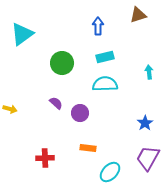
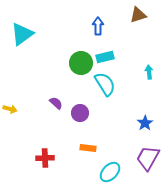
green circle: moved 19 px right
cyan semicircle: rotated 60 degrees clockwise
